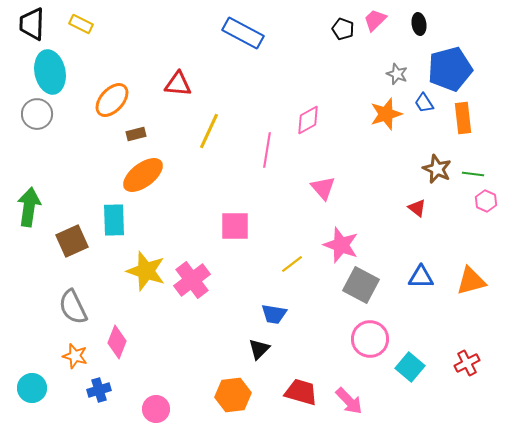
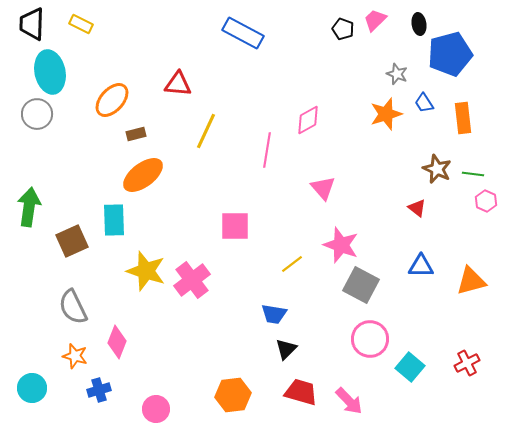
blue pentagon at (450, 69): moved 15 px up
yellow line at (209, 131): moved 3 px left
blue triangle at (421, 277): moved 11 px up
black triangle at (259, 349): moved 27 px right
